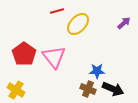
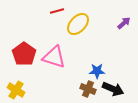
pink triangle: rotated 35 degrees counterclockwise
